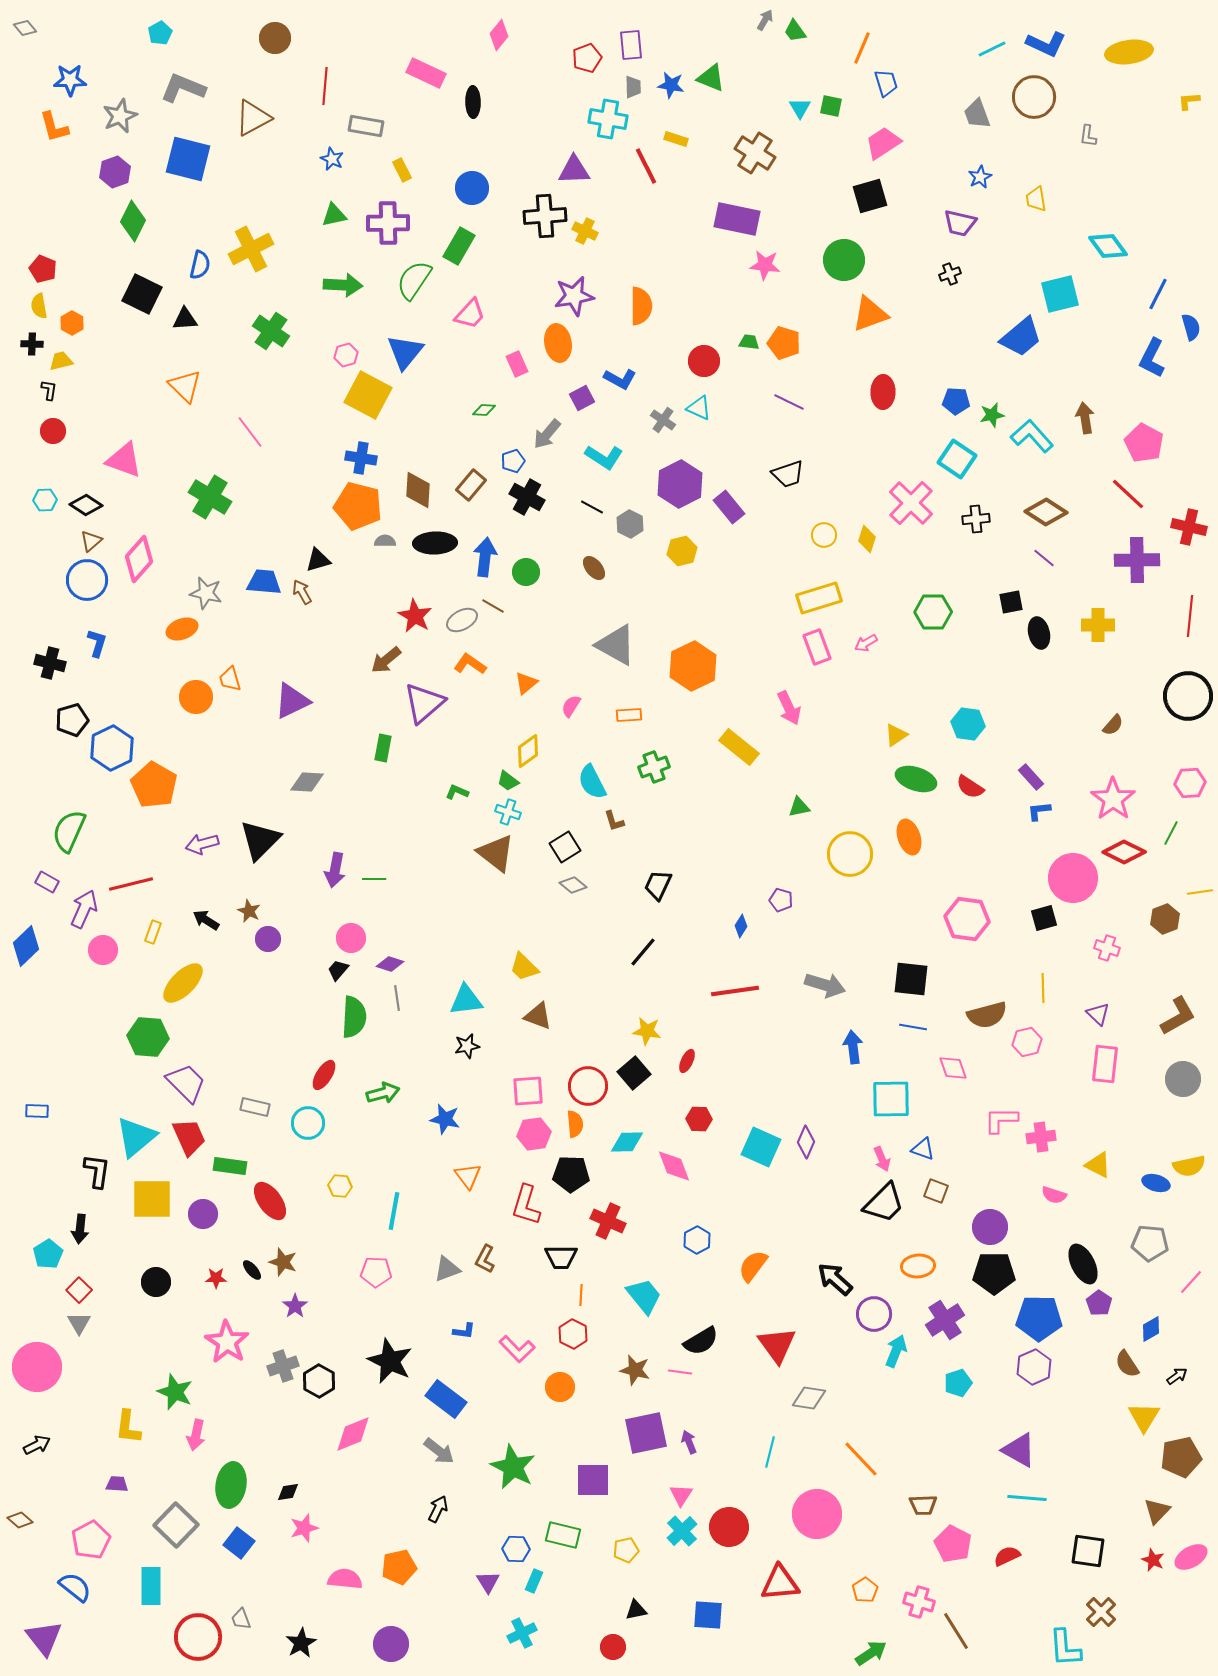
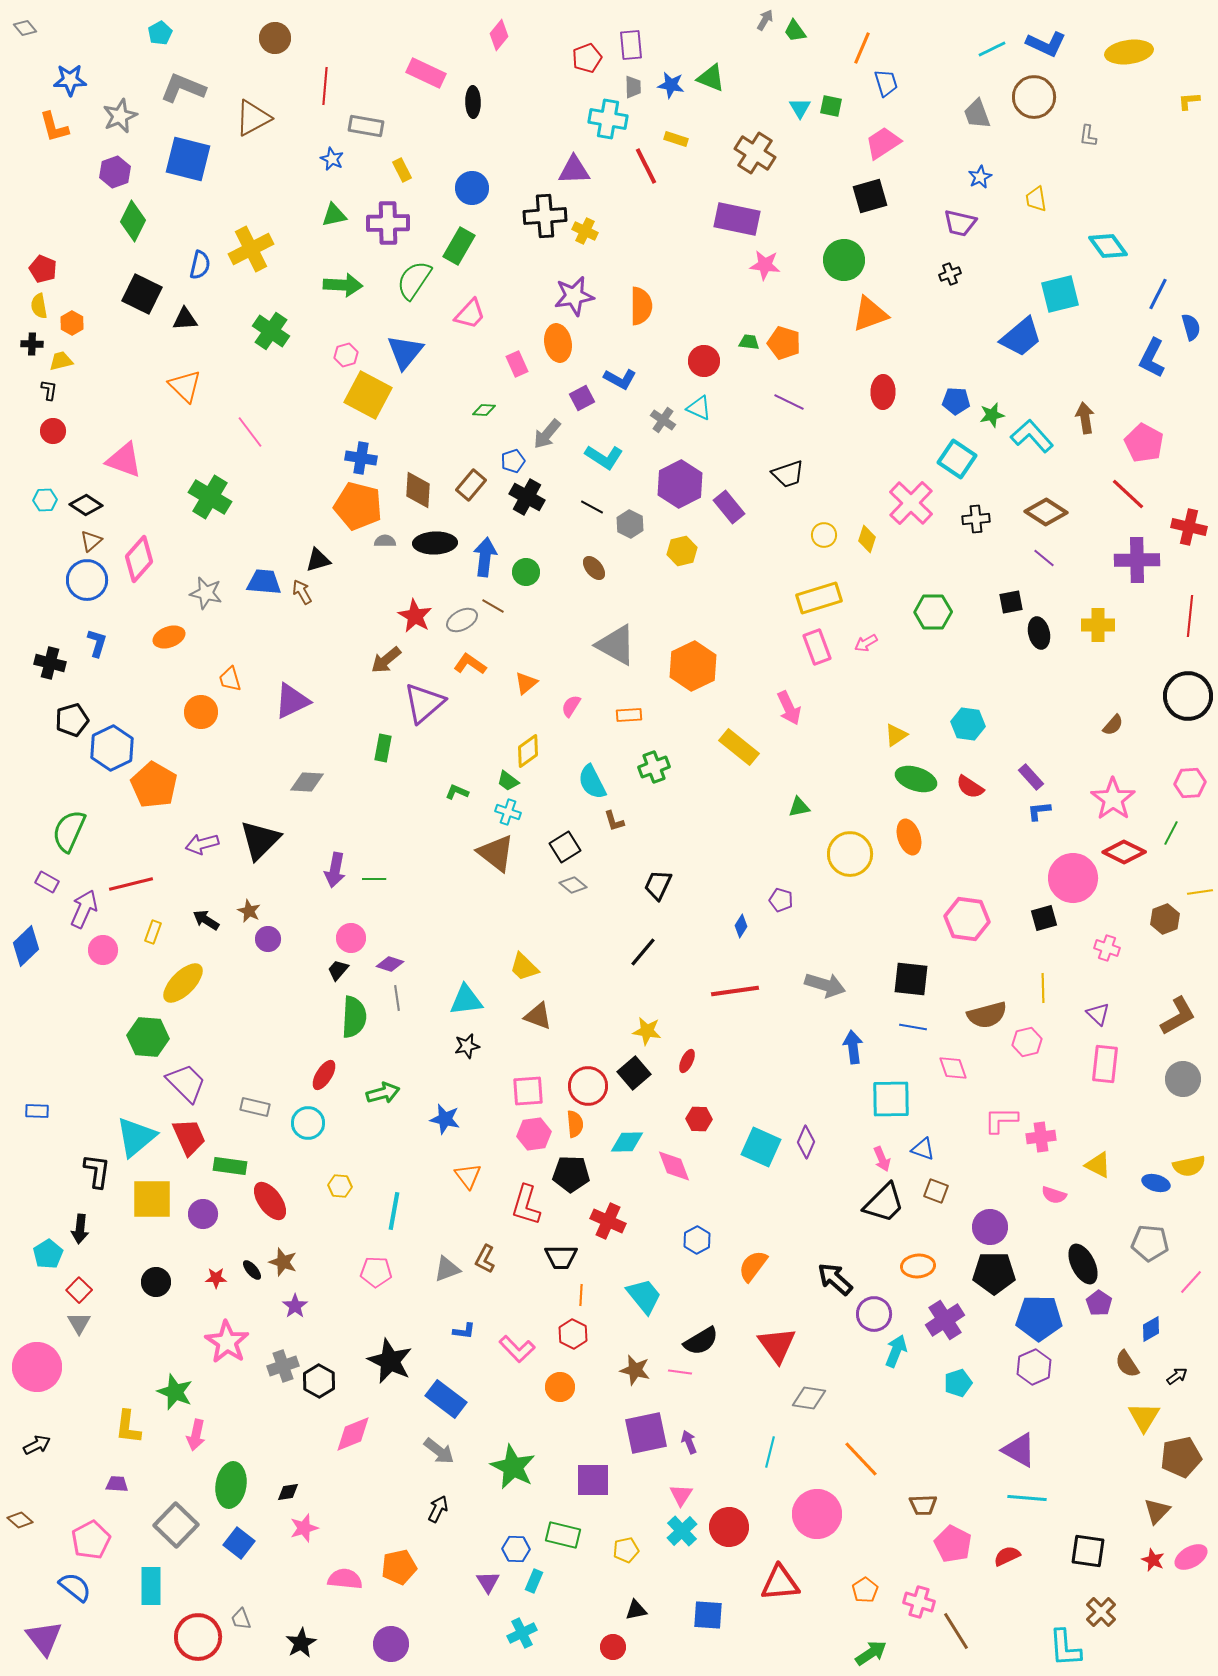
orange ellipse at (182, 629): moved 13 px left, 8 px down
orange circle at (196, 697): moved 5 px right, 15 px down
